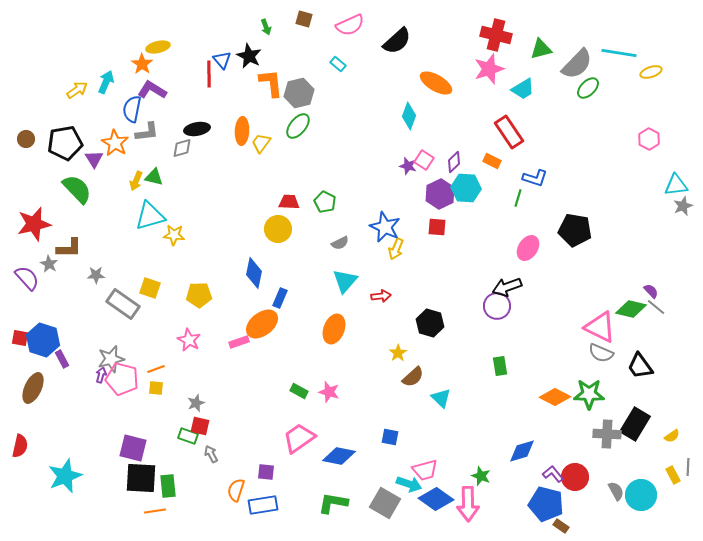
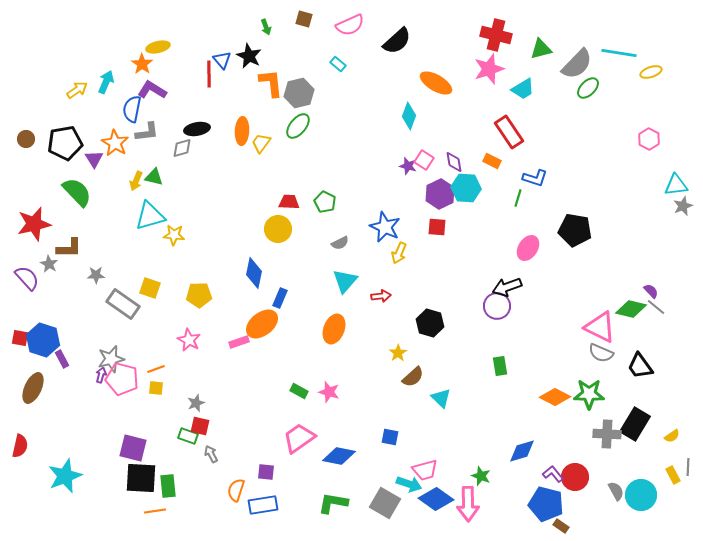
purple diamond at (454, 162): rotated 55 degrees counterclockwise
green semicircle at (77, 189): moved 3 px down
yellow arrow at (396, 249): moved 3 px right, 4 px down
